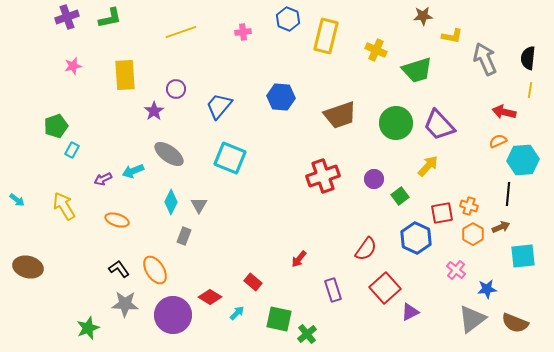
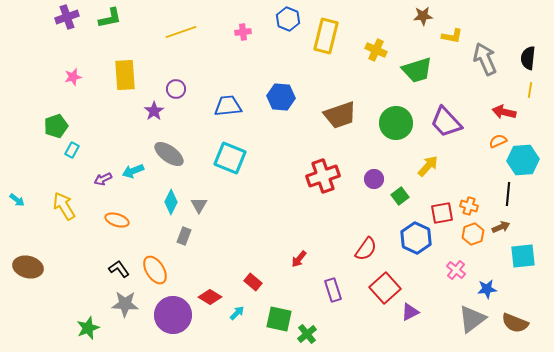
pink star at (73, 66): moved 11 px down
blue trapezoid at (219, 106): moved 9 px right; rotated 44 degrees clockwise
purple trapezoid at (439, 125): moved 7 px right, 3 px up
orange hexagon at (473, 234): rotated 10 degrees clockwise
